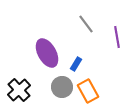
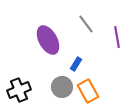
purple ellipse: moved 1 px right, 13 px up
black cross: rotated 20 degrees clockwise
